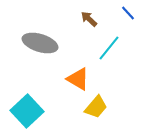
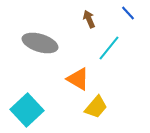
brown arrow: rotated 24 degrees clockwise
cyan square: moved 1 px up
